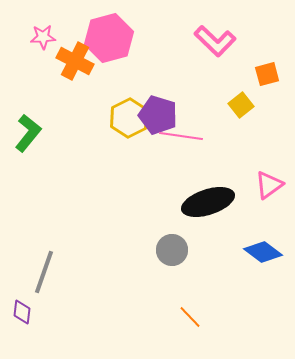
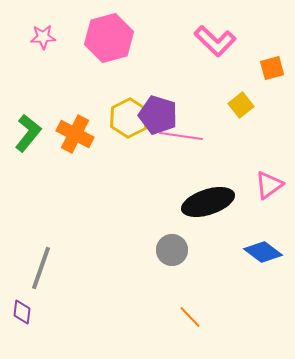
orange cross: moved 73 px down
orange square: moved 5 px right, 6 px up
gray line: moved 3 px left, 4 px up
